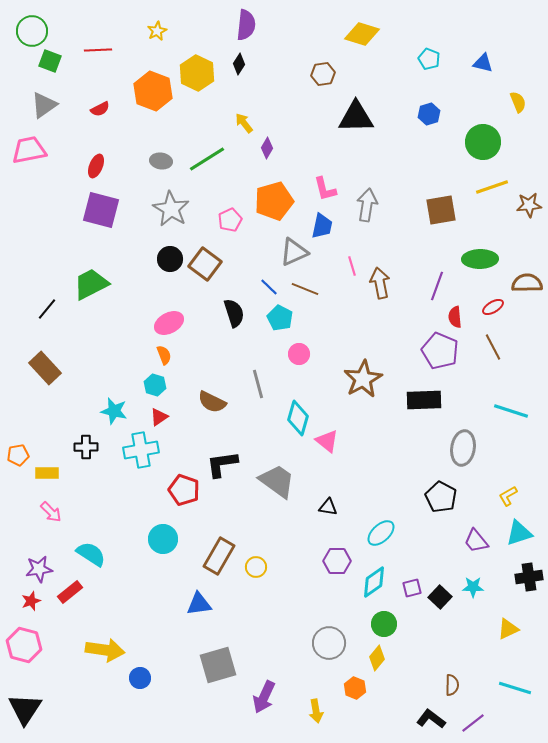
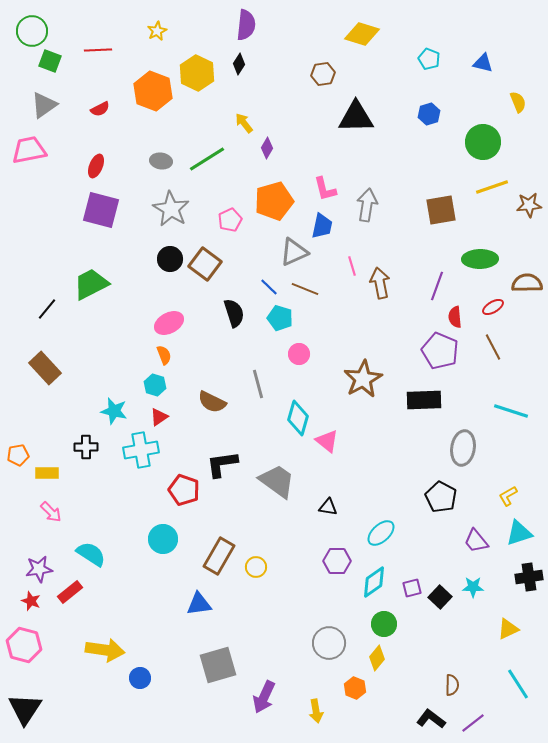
cyan pentagon at (280, 318): rotated 10 degrees counterclockwise
red star at (31, 601): rotated 30 degrees counterclockwise
cyan line at (515, 688): moved 3 px right, 4 px up; rotated 40 degrees clockwise
